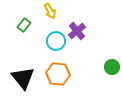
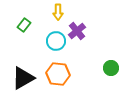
yellow arrow: moved 8 px right, 1 px down; rotated 28 degrees clockwise
green circle: moved 1 px left, 1 px down
black triangle: rotated 40 degrees clockwise
